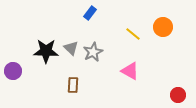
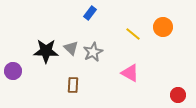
pink triangle: moved 2 px down
